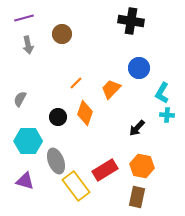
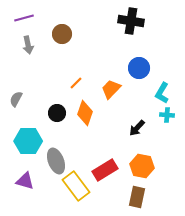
gray semicircle: moved 4 px left
black circle: moved 1 px left, 4 px up
